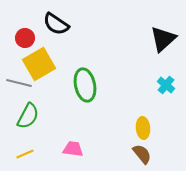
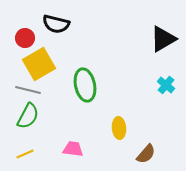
black semicircle: rotated 20 degrees counterclockwise
black triangle: rotated 12 degrees clockwise
gray line: moved 9 px right, 7 px down
yellow ellipse: moved 24 px left
brown semicircle: moved 4 px right; rotated 80 degrees clockwise
